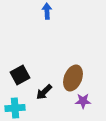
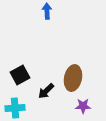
brown ellipse: rotated 10 degrees counterclockwise
black arrow: moved 2 px right, 1 px up
purple star: moved 5 px down
